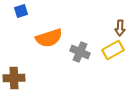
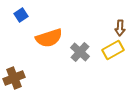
blue square: moved 4 px down; rotated 16 degrees counterclockwise
gray cross: rotated 18 degrees clockwise
brown cross: rotated 20 degrees counterclockwise
